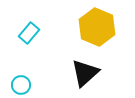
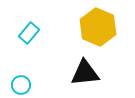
yellow hexagon: moved 1 px right
black triangle: rotated 36 degrees clockwise
